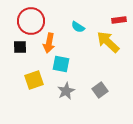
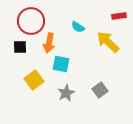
red rectangle: moved 4 px up
yellow square: rotated 18 degrees counterclockwise
gray star: moved 2 px down
